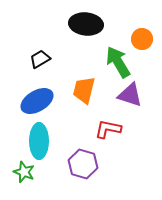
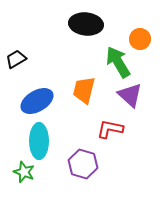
orange circle: moved 2 px left
black trapezoid: moved 24 px left
purple triangle: rotated 24 degrees clockwise
red L-shape: moved 2 px right
